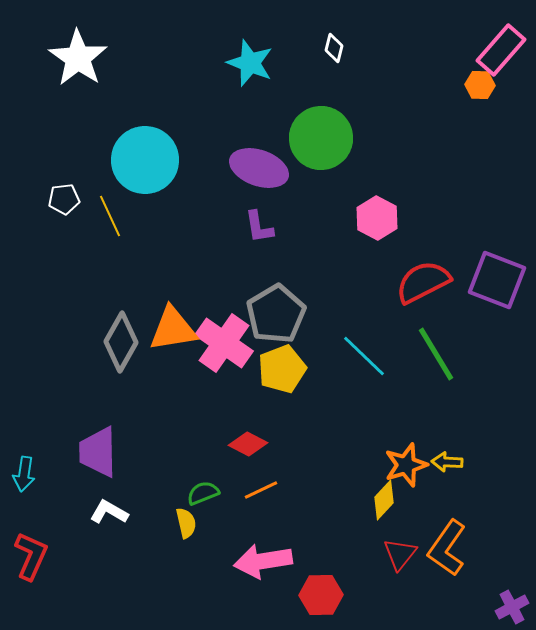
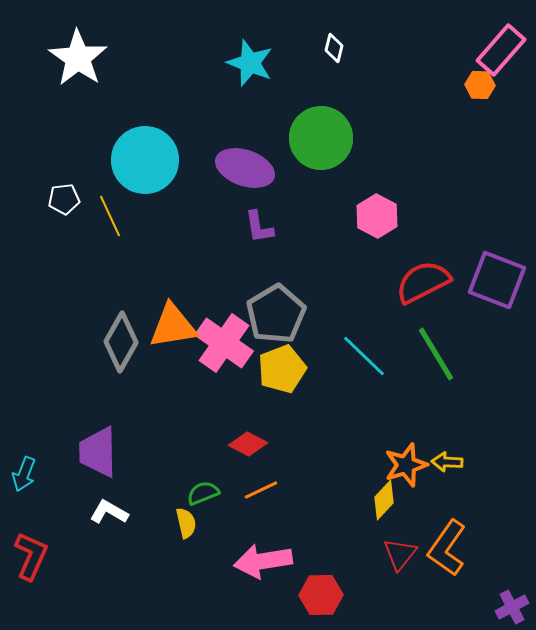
purple ellipse: moved 14 px left
pink hexagon: moved 2 px up
orange triangle: moved 3 px up
cyan arrow: rotated 12 degrees clockwise
